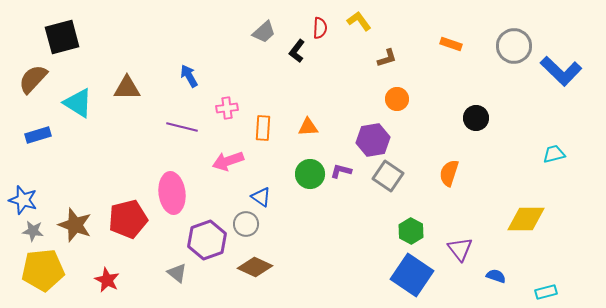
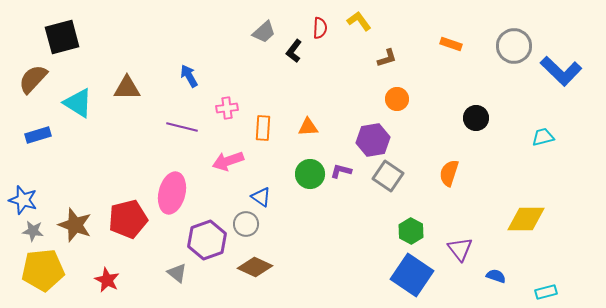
black L-shape at (297, 51): moved 3 px left
cyan trapezoid at (554, 154): moved 11 px left, 17 px up
pink ellipse at (172, 193): rotated 21 degrees clockwise
